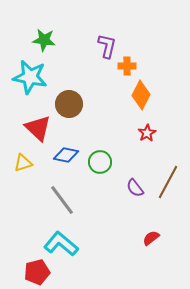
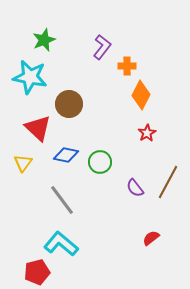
green star: rotated 30 degrees counterclockwise
purple L-shape: moved 5 px left, 1 px down; rotated 25 degrees clockwise
yellow triangle: rotated 36 degrees counterclockwise
